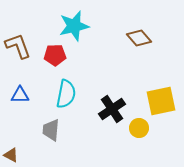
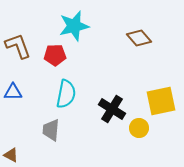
blue triangle: moved 7 px left, 3 px up
black cross: rotated 24 degrees counterclockwise
